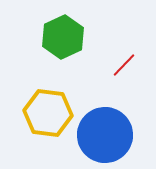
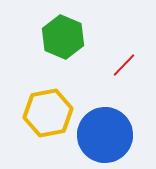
green hexagon: rotated 12 degrees counterclockwise
yellow hexagon: rotated 18 degrees counterclockwise
